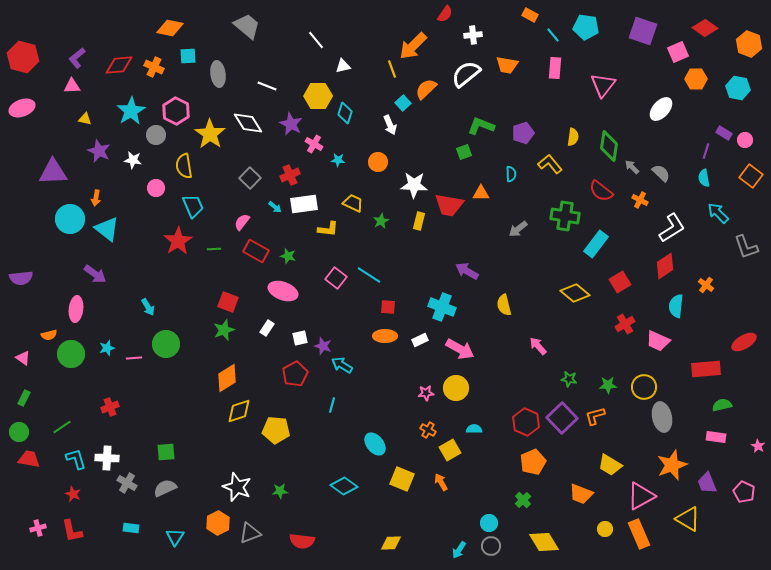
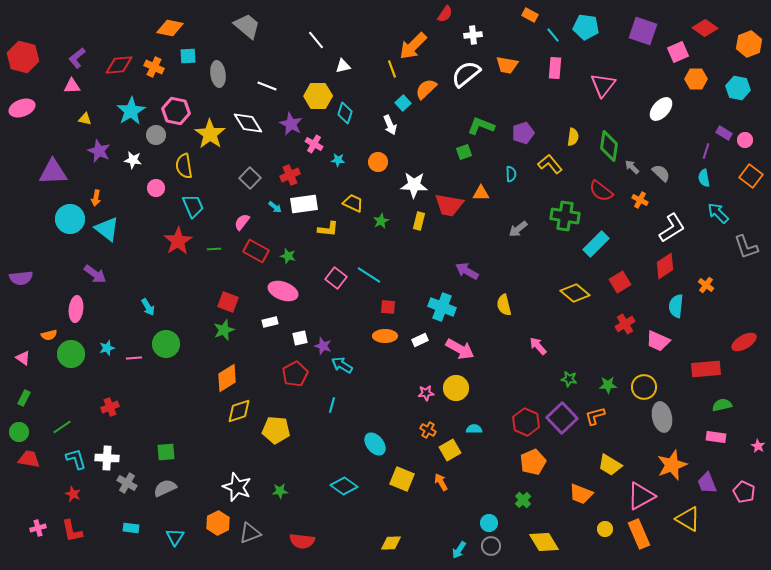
orange hexagon at (749, 44): rotated 20 degrees clockwise
pink hexagon at (176, 111): rotated 16 degrees counterclockwise
cyan rectangle at (596, 244): rotated 8 degrees clockwise
white rectangle at (267, 328): moved 3 px right, 6 px up; rotated 42 degrees clockwise
